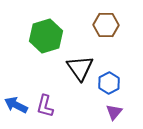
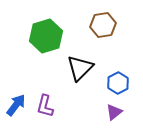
brown hexagon: moved 3 px left; rotated 10 degrees counterclockwise
black triangle: rotated 20 degrees clockwise
blue hexagon: moved 9 px right
blue arrow: rotated 100 degrees clockwise
purple triangle: rotated 12 degrees clockwise
